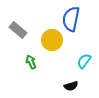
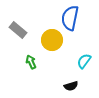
blue semicircle: moved 1 px left, 1 px up
